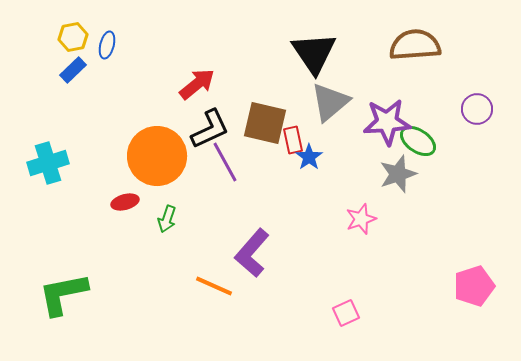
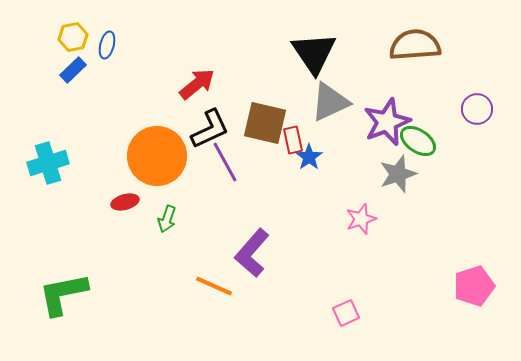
gray triangle: rotated 15 degrees clockwise
purple star: rotated 18 degrees counterclockwise
